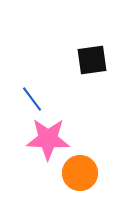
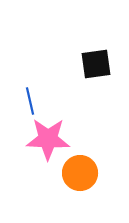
black square: moved 4 px right, 4 px down
blue line: moved 2 px left, 2 px down; rotated 24 degrees clockwise
